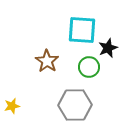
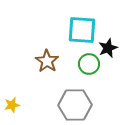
green circle: moved 3 px up
yellow star: moved 1 px up
